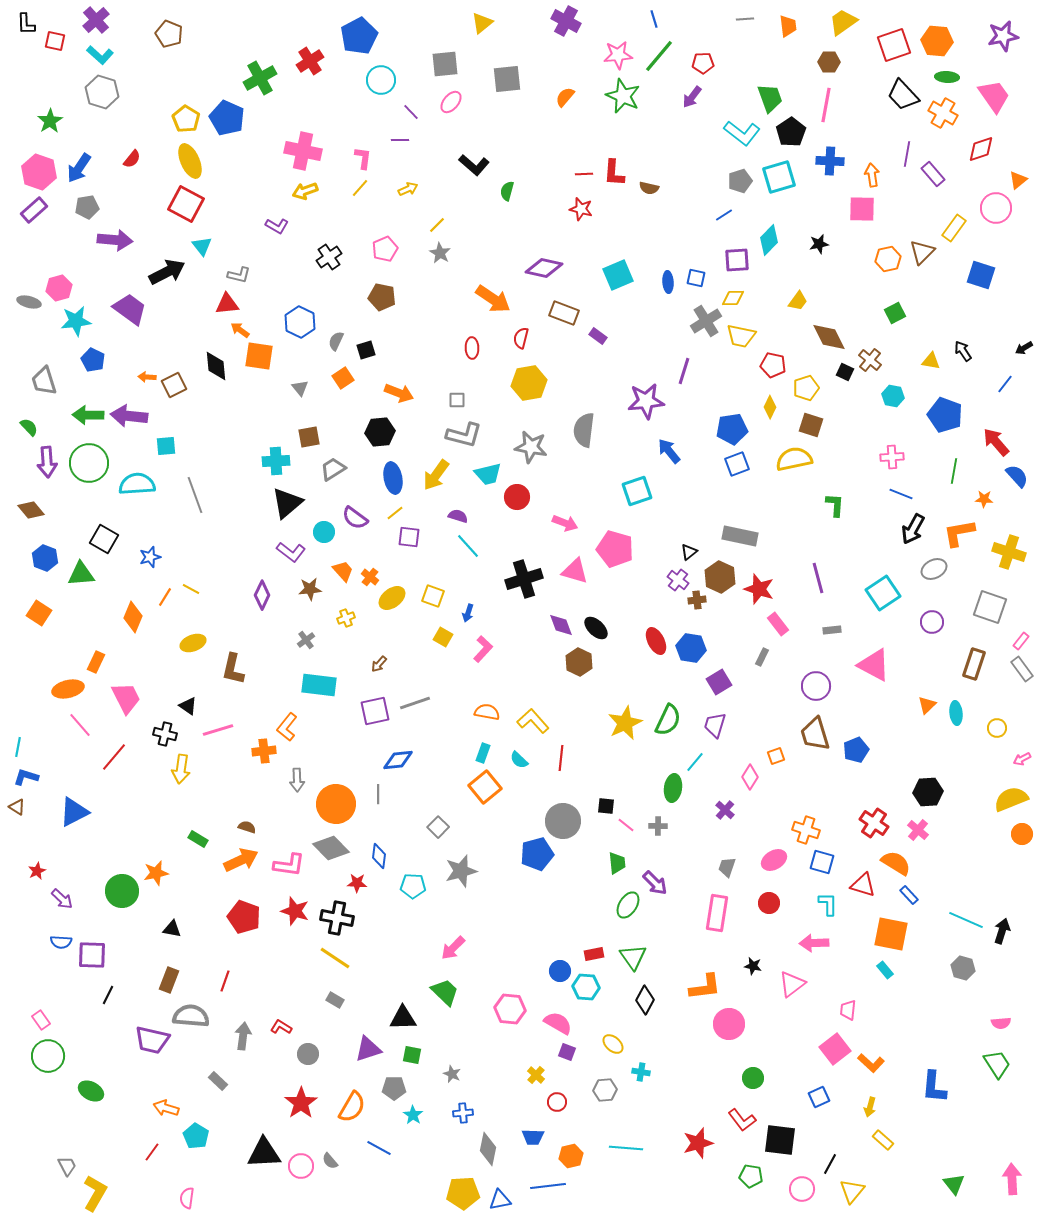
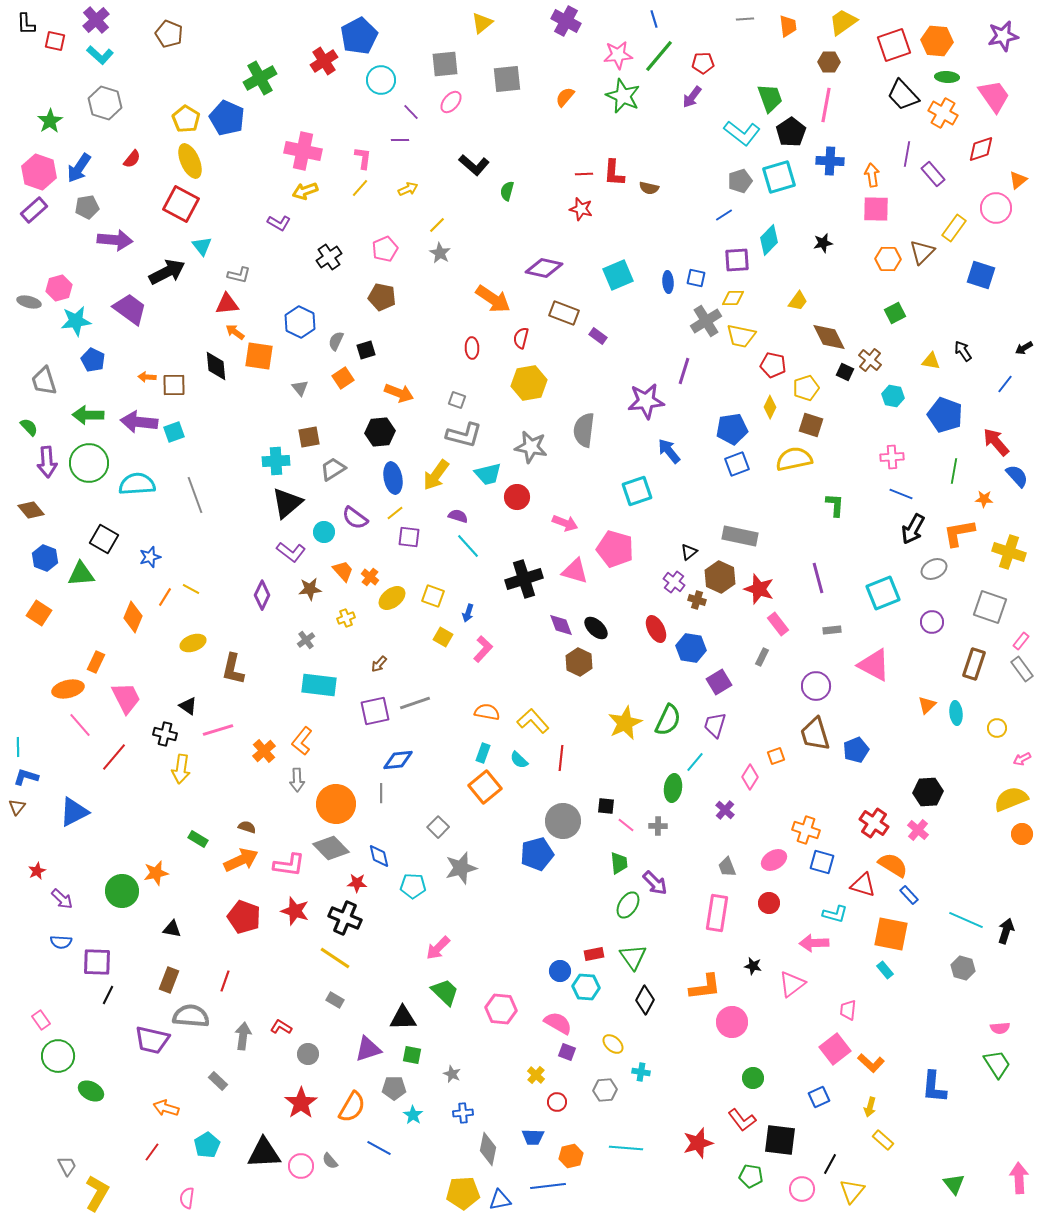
red cross at (310, 61): moved 14 px right
gray hexagon at (102, 92): moved 3 px right, 11 px down
red square at (186, 204): moved 5 px left
pink square at (862, 209): moved 14 px right
purple L-shape at (277, 226): moved 2 px right, 3 px up
black star at (819, 244): moved 4 px right, 1 px up
orange hexagon at (888, 259): rotated 15 degrees clockwise
orange arrow at (240, 330): moved 5 px left, 2 px down
brown square at (174, 385): rotated 25 degrees clockwise
gray square at (457, 400): rotated 18 degrees clockwise
purple arrow at (129, 416): moved 10 px right, 6 px down
cyan square at (166, 446): moved 8 px right, 14 px up; rotated 15 degrees counterclockwise
purple cross at (678, 580): moved 4 px left, 2 px down
cyan square at (883, 593): rotated 12 degrees clockwise
brown cross at (697, 600): rotated 24 degrees clockwise
red ellipse at (656, 641): moved 12 px up
orange L-shape at (287, 727): moved 15 px right, 14 px down
cyan line at (18, 747): rotated 12 degrees counterclockwise
orange cross at (264, 751): rotated 35 degrees counterclockwise
gray line at (378, 794): moved 3 px right, 1 px up
brown triangle at (17, 807): rotated 36 degrees clockwise
blue diamond at (379, 856): rotated 20 degrees counterclockwise
green trapezoid at (617, 863): moved 2 px right
orange semicircle at (896, 863): moved 3 px left, 2 px down
gray trapezoid at (727, 867): rotated 40 degrees counterclockwise
gray star at (461, 871): moved 3 px up
cyan L-shape at (828, 904): moved 7 px right, 10 px down; rotated 105 degrees clockwise
black cross at (337, 918): moved 8 px right; rotated 12 degrees clockwise
black arrow at (1002, 931): moved 4 px right
pink arrow at (453, 948): moved 15 px left
purple square at (92, 955): moved 5 px right, 7 px down
pink hexagon at (510, 1009): moved 9 px left
pink semicircle at (1001, 1023): moved 1 px left, 5 px down
pink circle at (729, 1024): moved 3 px right, 2 px up
green circle at (48, 1056): moved 10 px right
cyan pentagon at (196, 1136): moved 11 px right, 9 px down; rotated 10 degrees clockwise
pink arrow at (1012, 1179): moved 7 px right, 1 px up
yellow L-shape at (95, 1193): moved 2 px right
